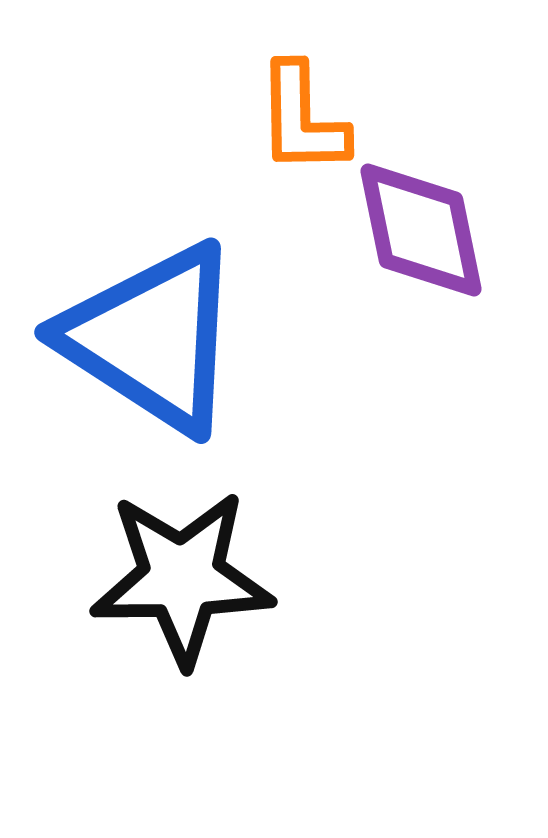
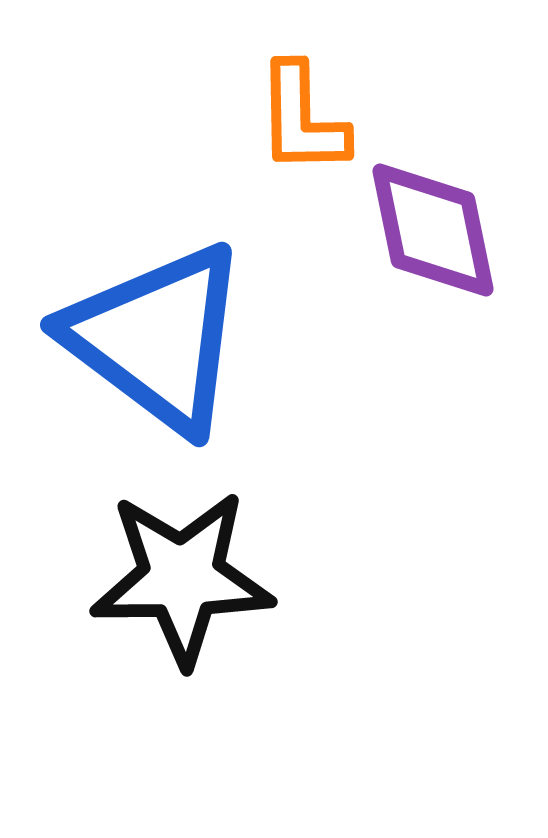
purple diamond: moved 12 px right
blue triangle: moved 5 px right; rotated 4 degrees clockwise
